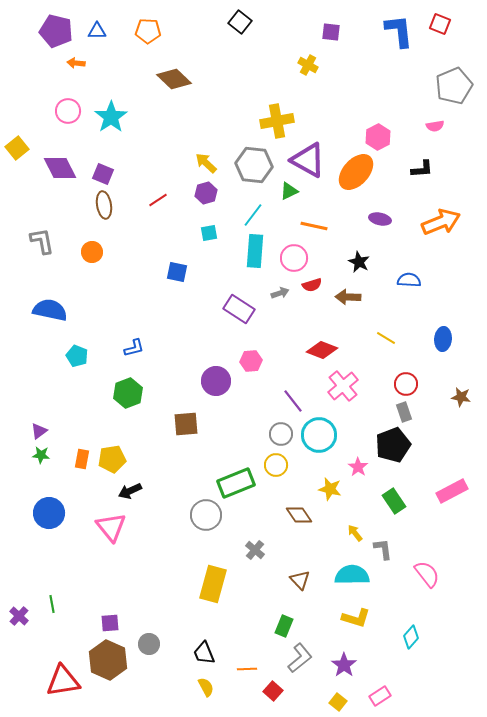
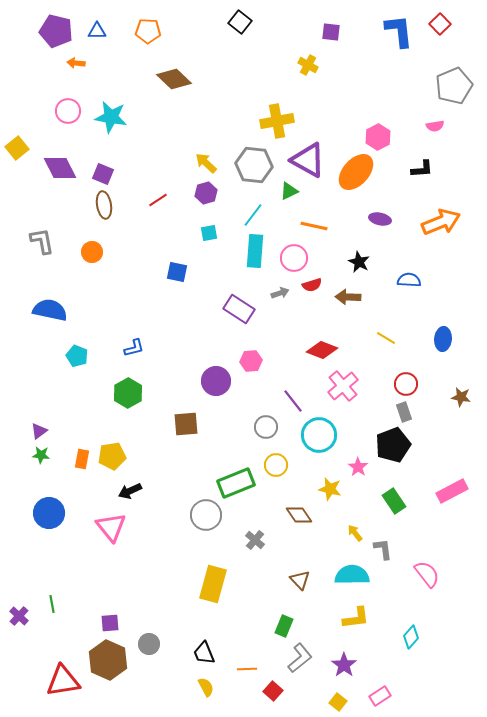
red square at (440, 24): rotated 25 degrees clockwise
cyan star at (111, 117): rotated 28 degrees counterclockwise
green hexagon at (128, 393): rotated 8 degrees counterclockwise
gray circle at (281, 434): moved 15 px left, 7 px up
yellow pentagon at (112, 459): moved 3 px up
gray cross at (255, 550): moved 10 px up
yellow L-shape at (356, 618): rotated 24 degrees counterclockwise
